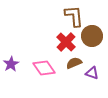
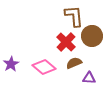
pink diamond: moved 1 px up; rotated 15 degrees counterclockwise
purple triangle: moved 3 px left, 5 px down; rotated 16 degrees counterclockwise
